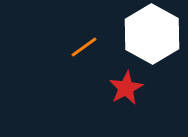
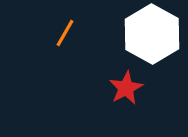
orange line: moved 19 px left, 14 px up; rotated 24 degrees counterclockwise
